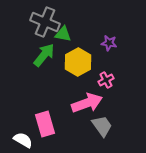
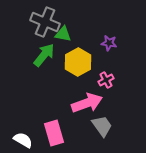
pink rectangle: moved 9 px right, 9 px down
